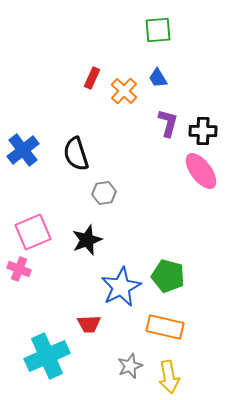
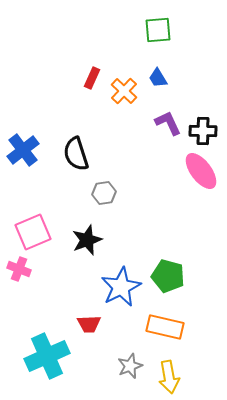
purple L-shape: rotated 40 degrees counterclockwise
